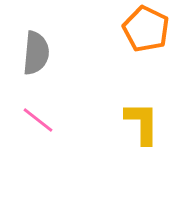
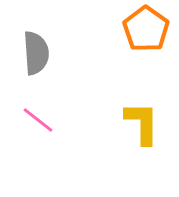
orange pentagon: rotated 9 degrees clockwise
gray semicircle: rotated 9 degrees counterclockwise
